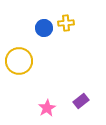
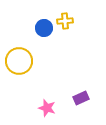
yellow cross: moved 1 px left, 2 px up
purple rectangle: moved 3 px up; rotated 14 degrees clockwise
pink star: rotated 24 degrees counterclockwise
